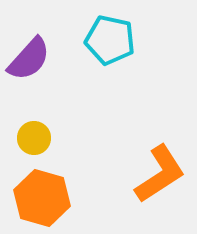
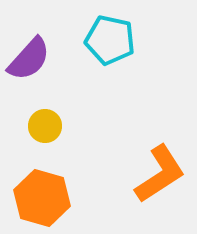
yellow circle: moved 11 px right, 12 px up
